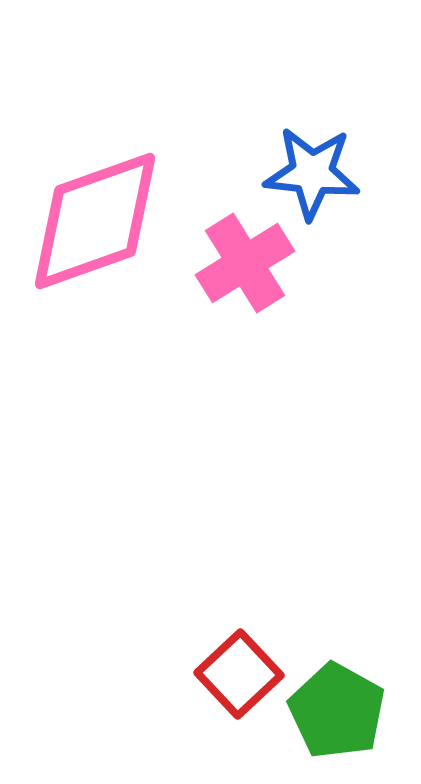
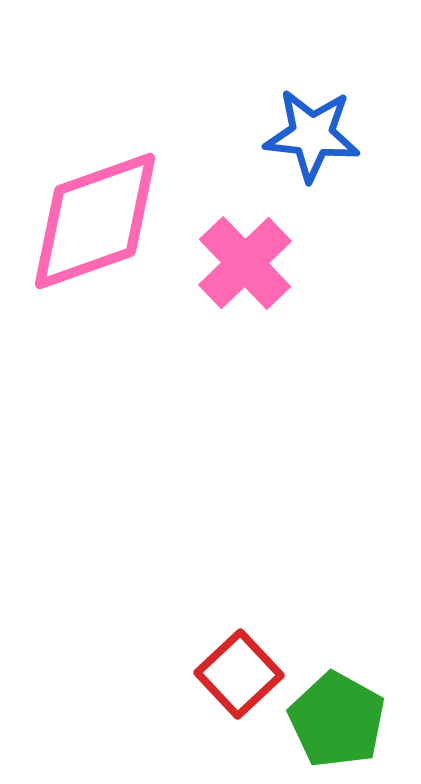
blue star: moved 38 px up
pink cross: rotated 12 degrees counterclockwise
green pentagon: moved 9 px down
